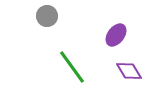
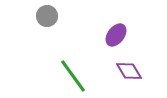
green line: moved 1 px right, 9 px down
